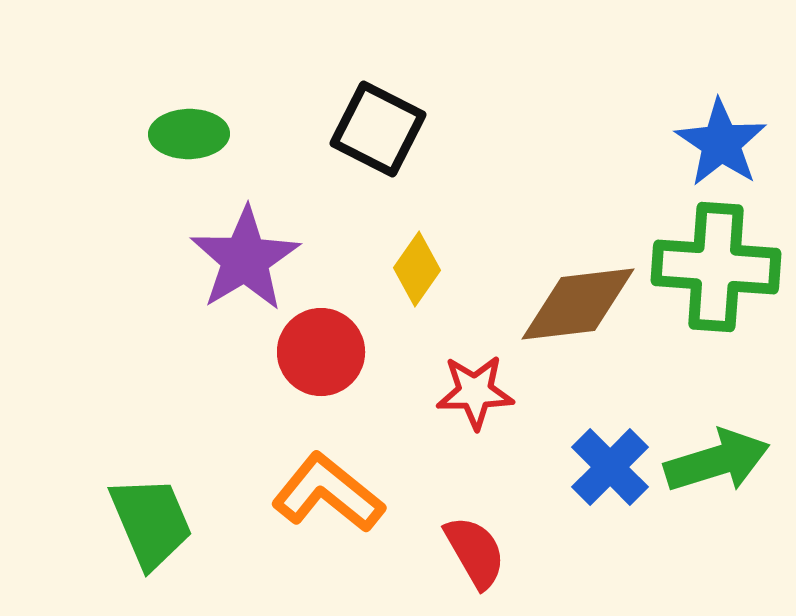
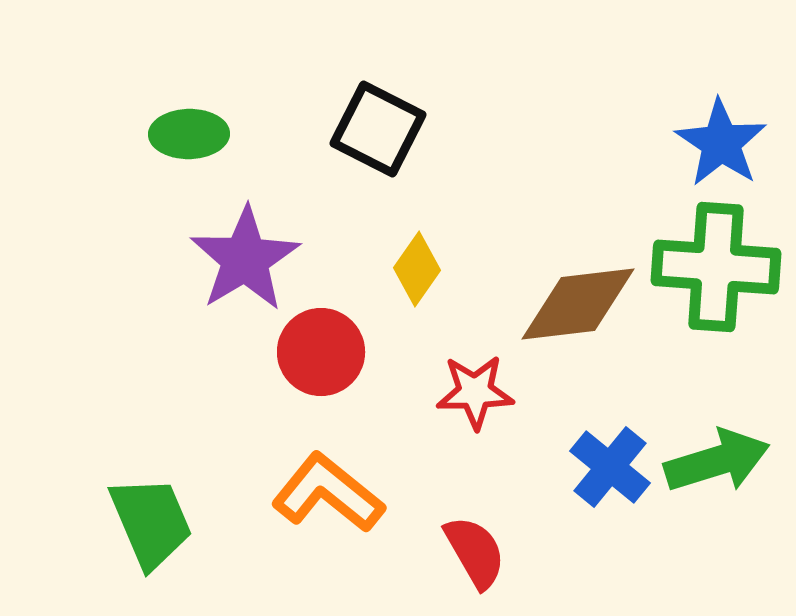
blue cross: rotated 6 degrees counterclockwise
